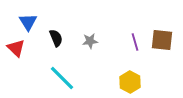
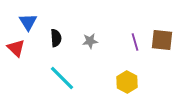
black semicircle: rotated 18 degrees clockwise
yellow hexagon: moved 3 px left
